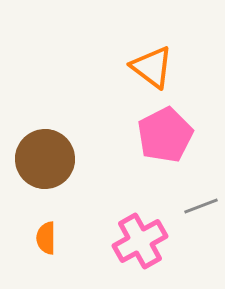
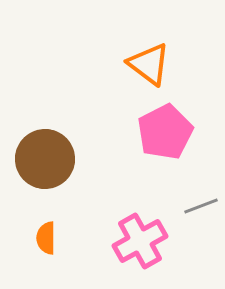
orange triangle: moved 3 px left, 3 px up
pink pentagon: moved 3 px up
